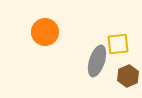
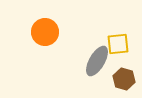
gray ellipse: rotated 12 degrees clockwise
brown hexagon: moved 4 px left, 3 px down; rotated 20 degrees counterclockwise
